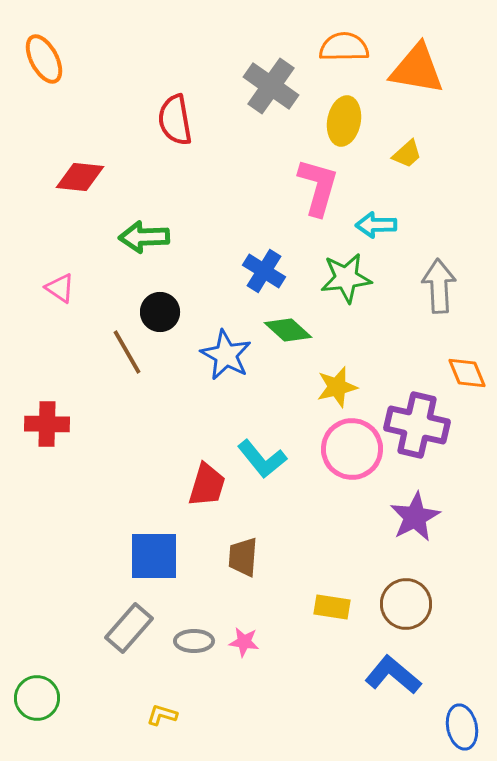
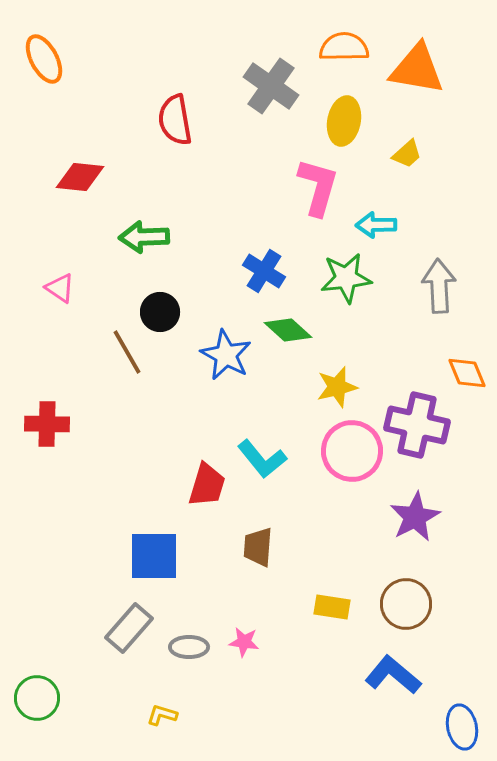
pink circle: moved 2 px down
brown trapezoid: moved 15 px right, 10 px up
gray ellipse: moved 5 px left, 6 px down
